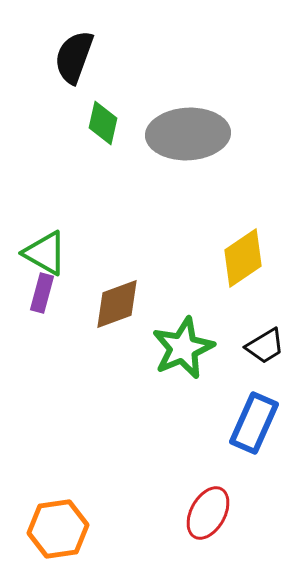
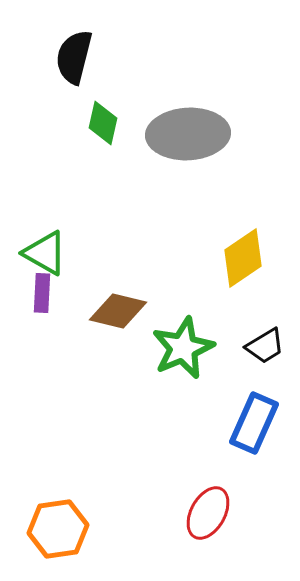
black semicircle: rotated 6 degrees counterclockwise
purple rectangle: rotated 12 degrees counterclockwise
brown diamond: moved 1 px right, 7 px down; rotated 34 degrees clockwise
